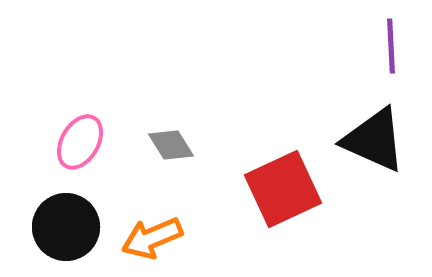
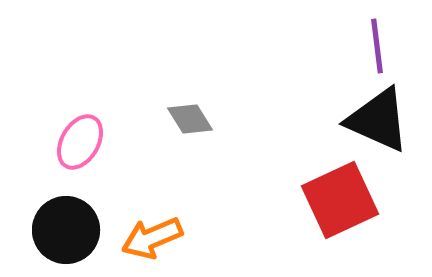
purple line: moved 14 px left; rotated 4 degrees counterclockwise
black triangle: moved 4 px right, 20 px up
gray diamond: moved 19 px right, 26 px up
red square: moved 57 px right, 11 px down
black circle: moved 3 px down
